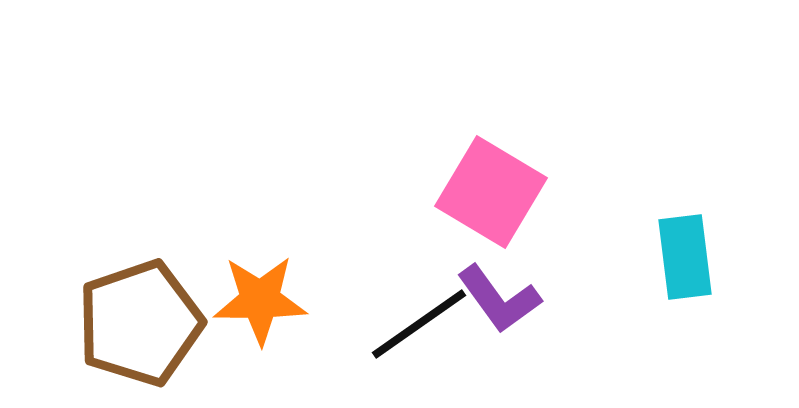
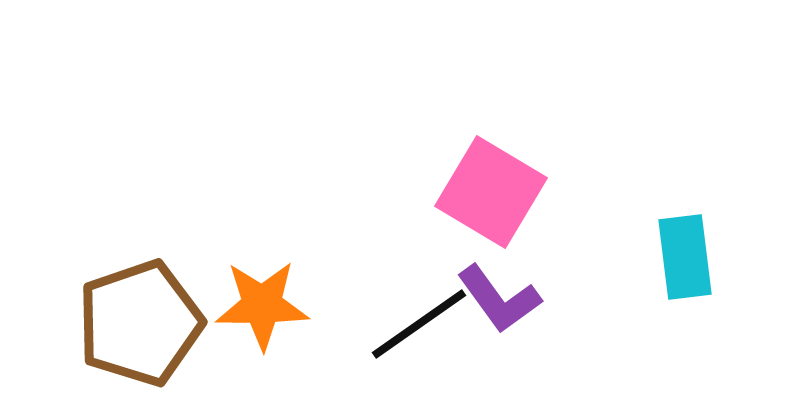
orange star: moved 2 px right, 5 px down
